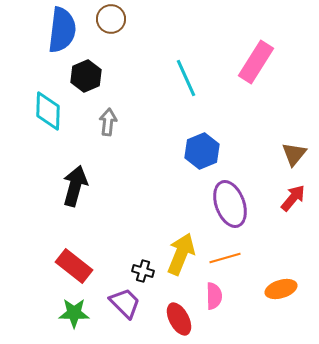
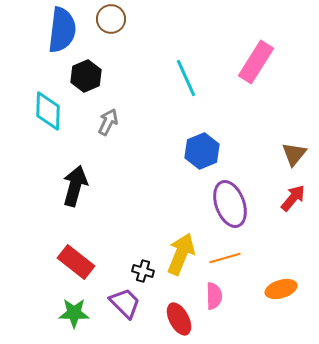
gray arrow: rotated 20 degrees clockwise
red rectangle: moved 2 px right, 4 px up
